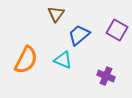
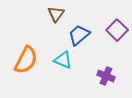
purple square: rotated 15 degrees clockwise
